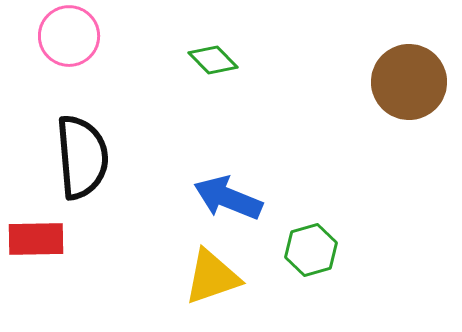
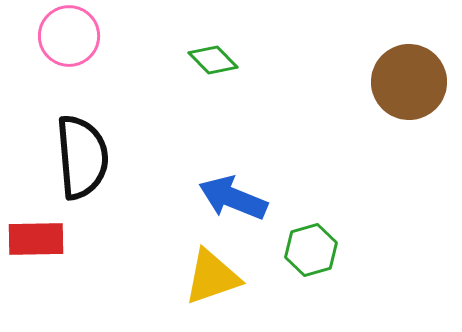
blue arrow: moved 5 px right
